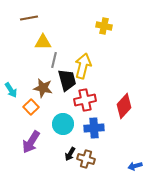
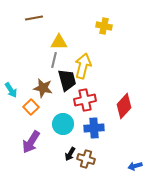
brown line: moved 5 px right
yellow triangle: moved 16 px right
